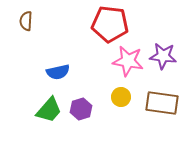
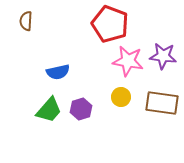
red pentagon: rotated 15 degrees clockwise
